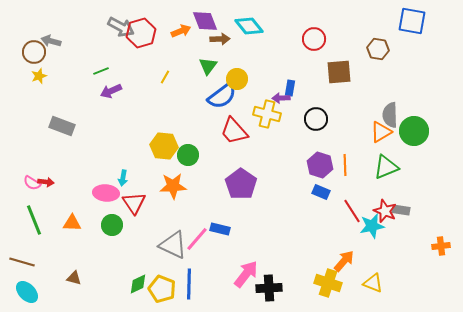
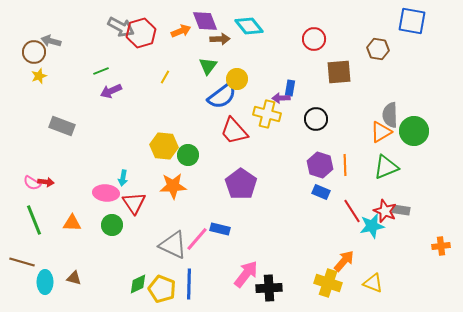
cyan ellipse at (27, 292): moved 18 px right, 10 px up; rotated 45 degrees clockwise
